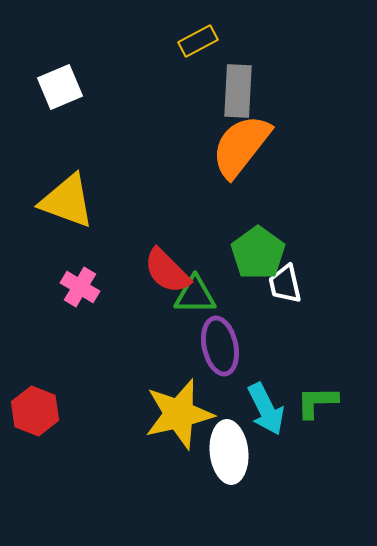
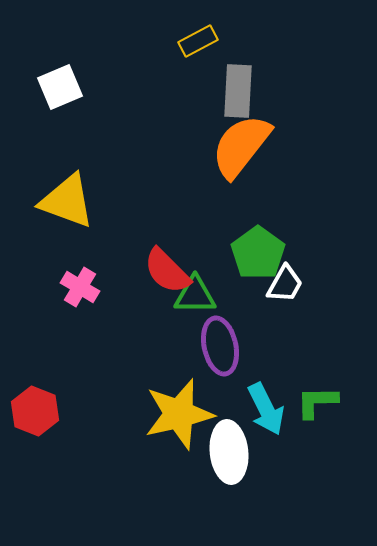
white trapezoid: rotated 138 degrees counterclockwise
